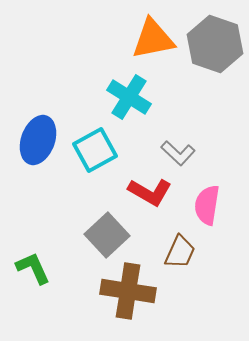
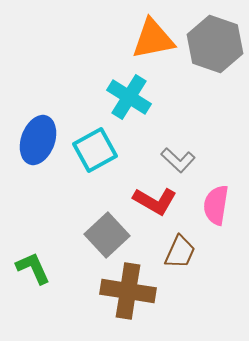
gray L-shape: moved 7 px down
red L-shape: moved 5 px right, 9 px down
pink semicircle: moved 9 px right
